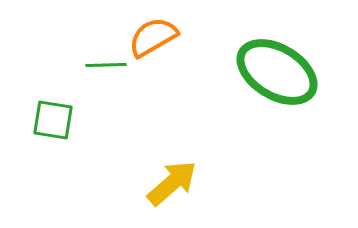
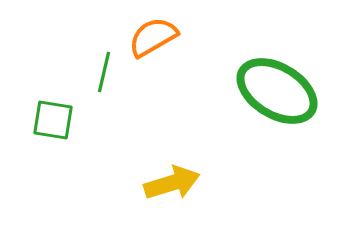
green line: moved 2 px left, 7 px down; rotated 75 degrees counterclockwise
green ellipse: moved 19 px down
yellow arrow: rotated 24 degrees clockwise
